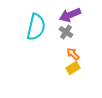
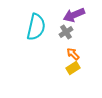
purple arrow: moved 4 px right
gray cross: rotated 24 degrees clockwise
